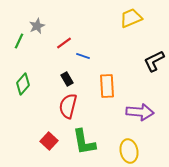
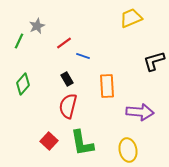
black L-shape: rotated 10 degrees clockwise
green L-shape: moved 2 px left, 1 px down
yellow ellipse: moved 1 px left, 1 px up
